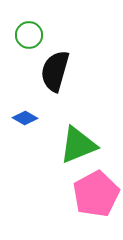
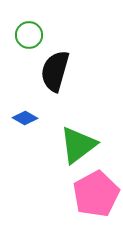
green triangle: rotated 15 degrees counterclockwise
